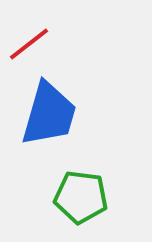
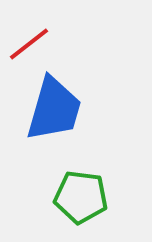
blue trapezoid: moved 5 px right, 5 px up
